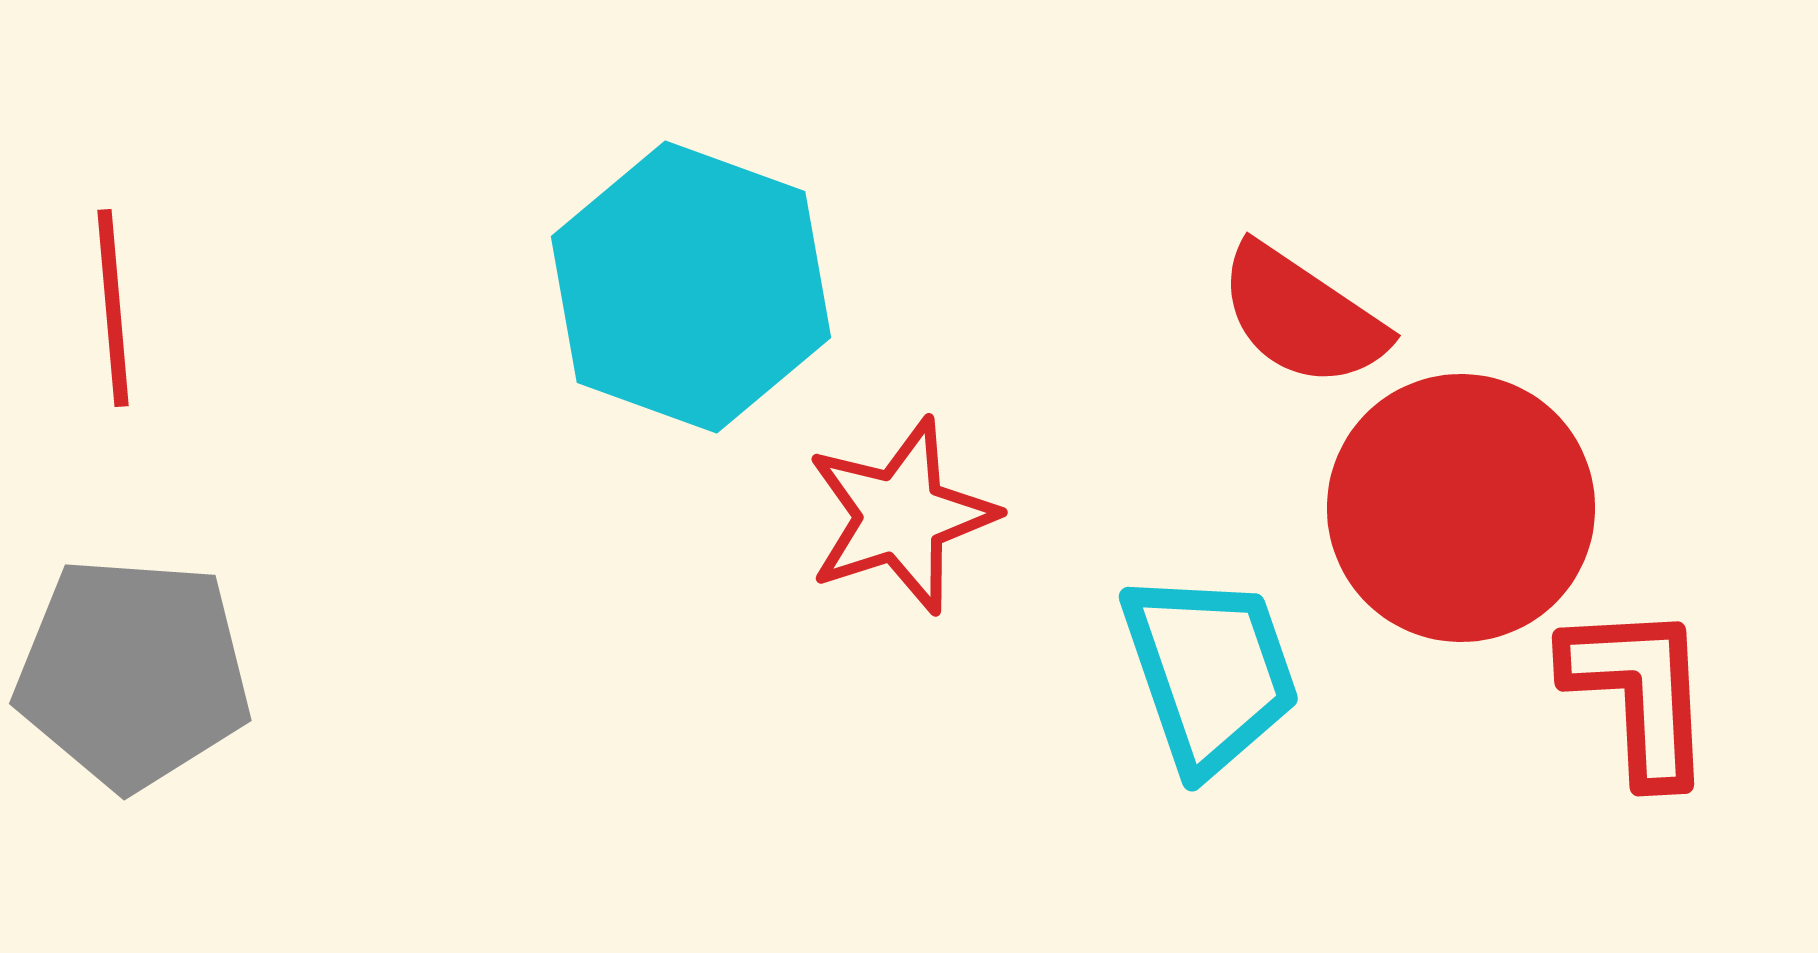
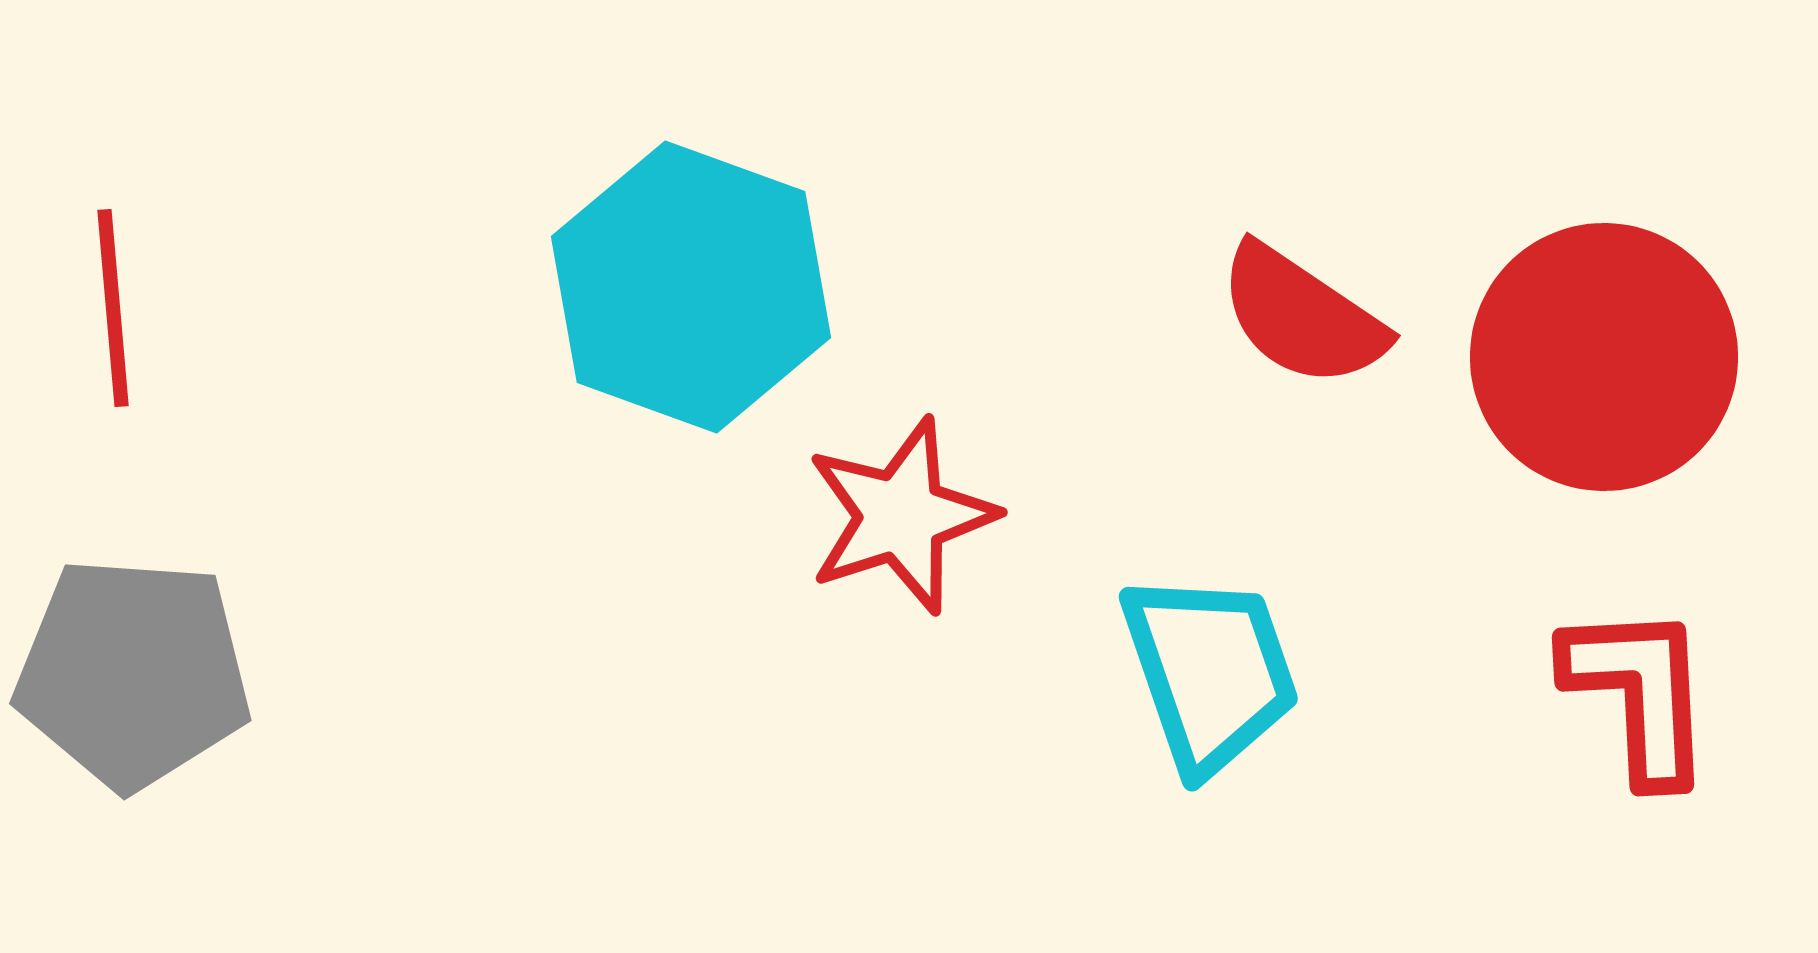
red circle: moved 143 px right, 151 px up
